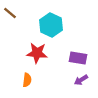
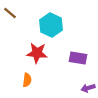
purple arrow: moved 7 px right, 8 px down; rotated 16 degrees clockwise
